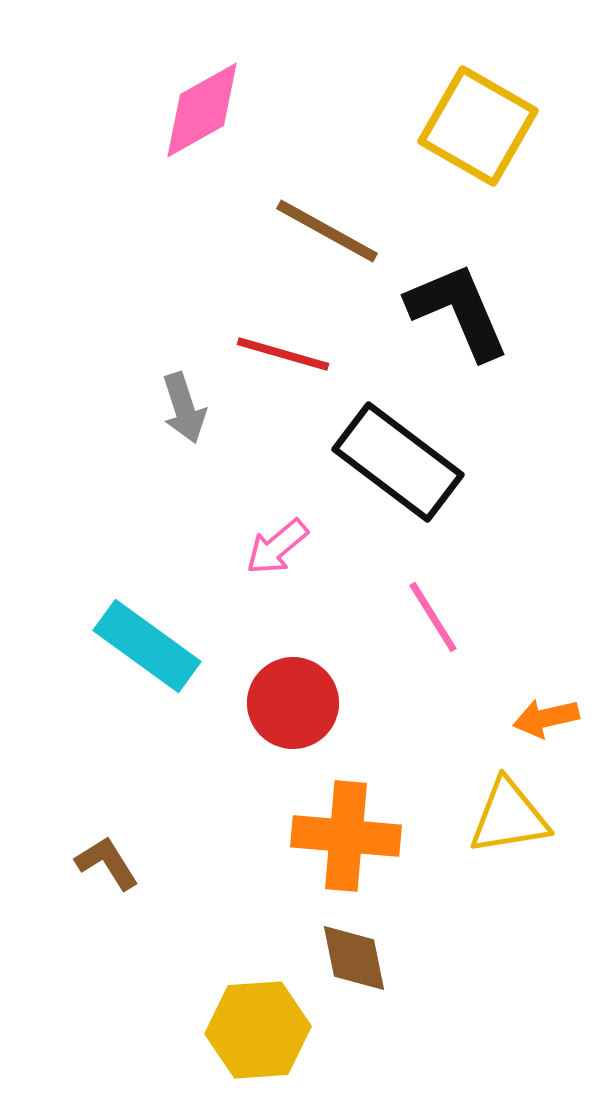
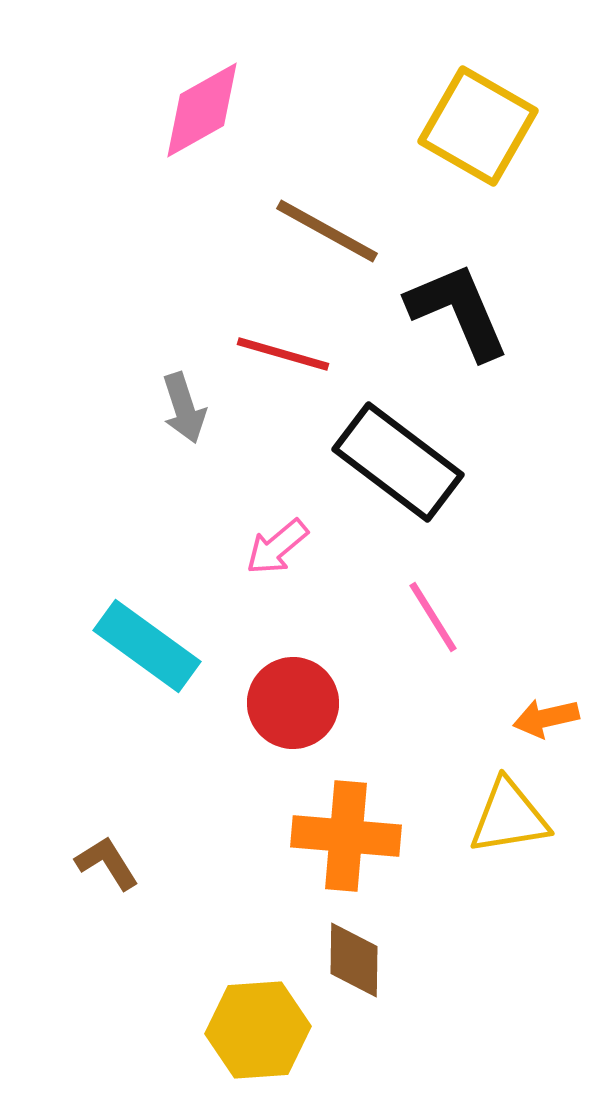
brown diamond: moved 2 px down; rotated 12 degrees clockwise
